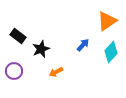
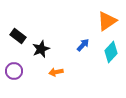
orange arrow: rotated 16 degrees clockwise
